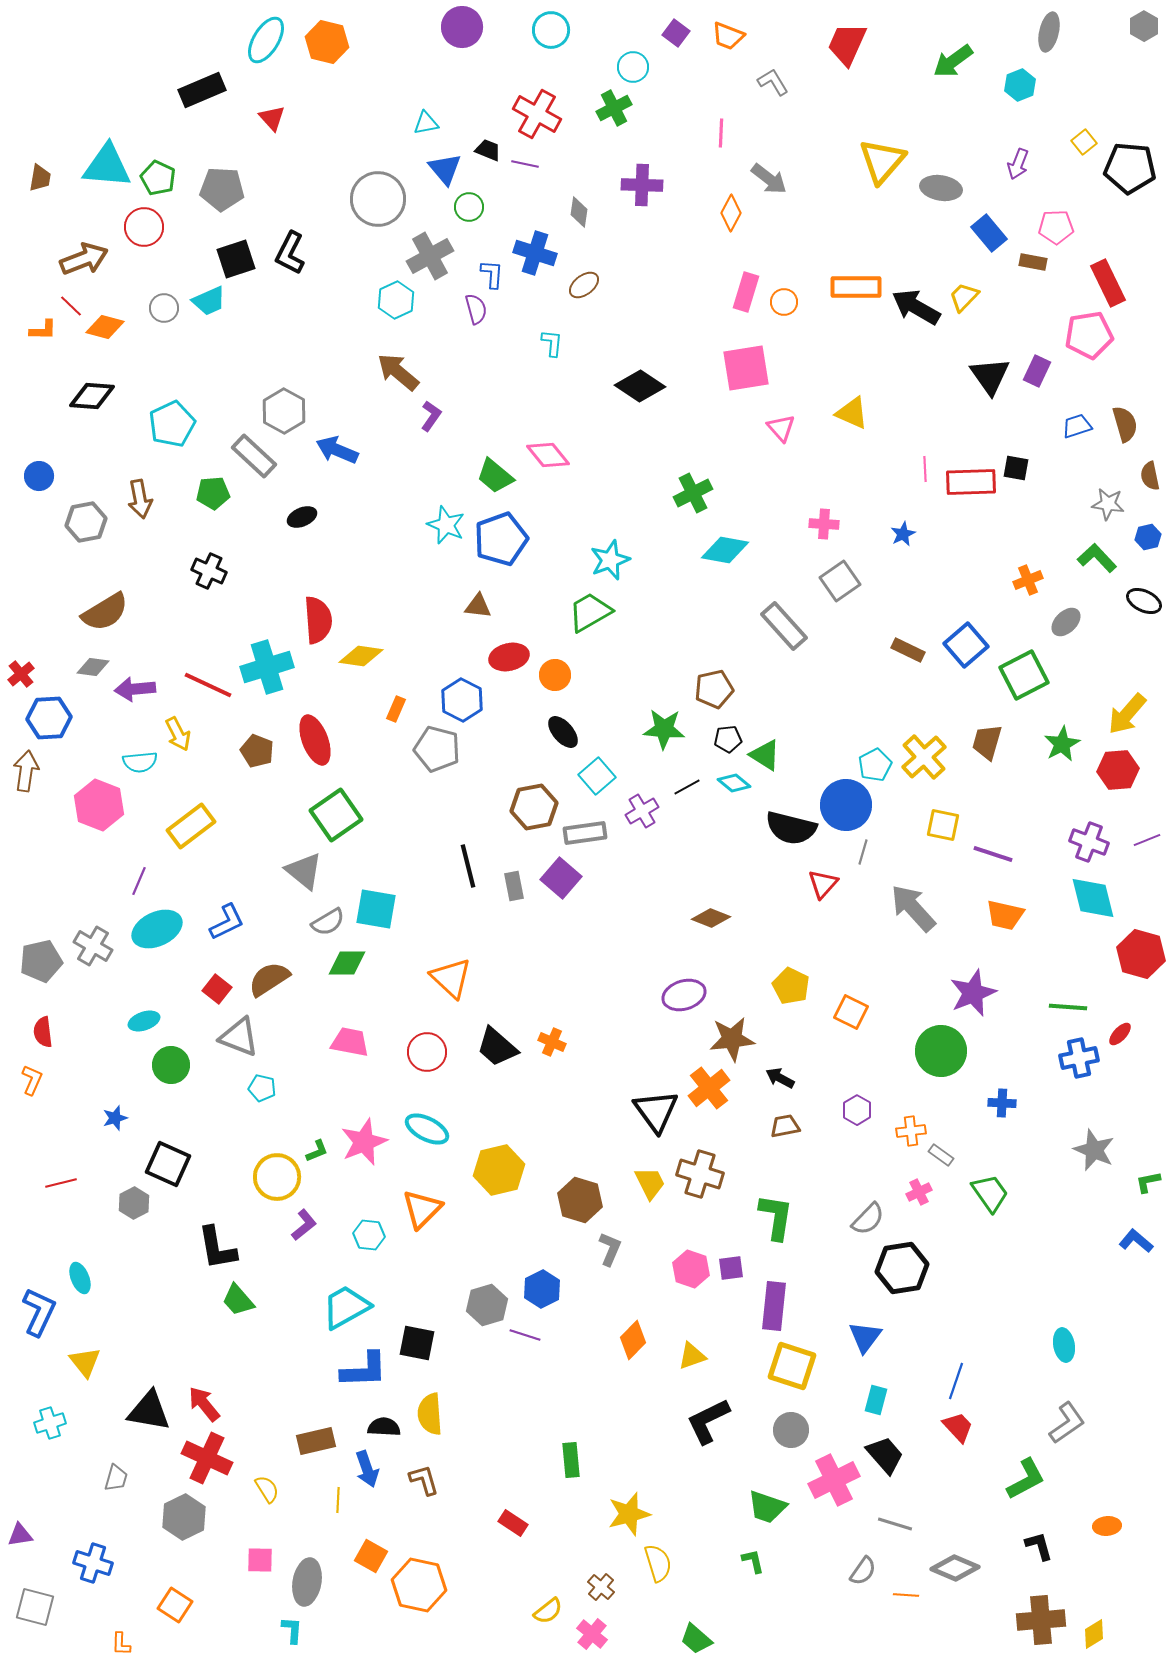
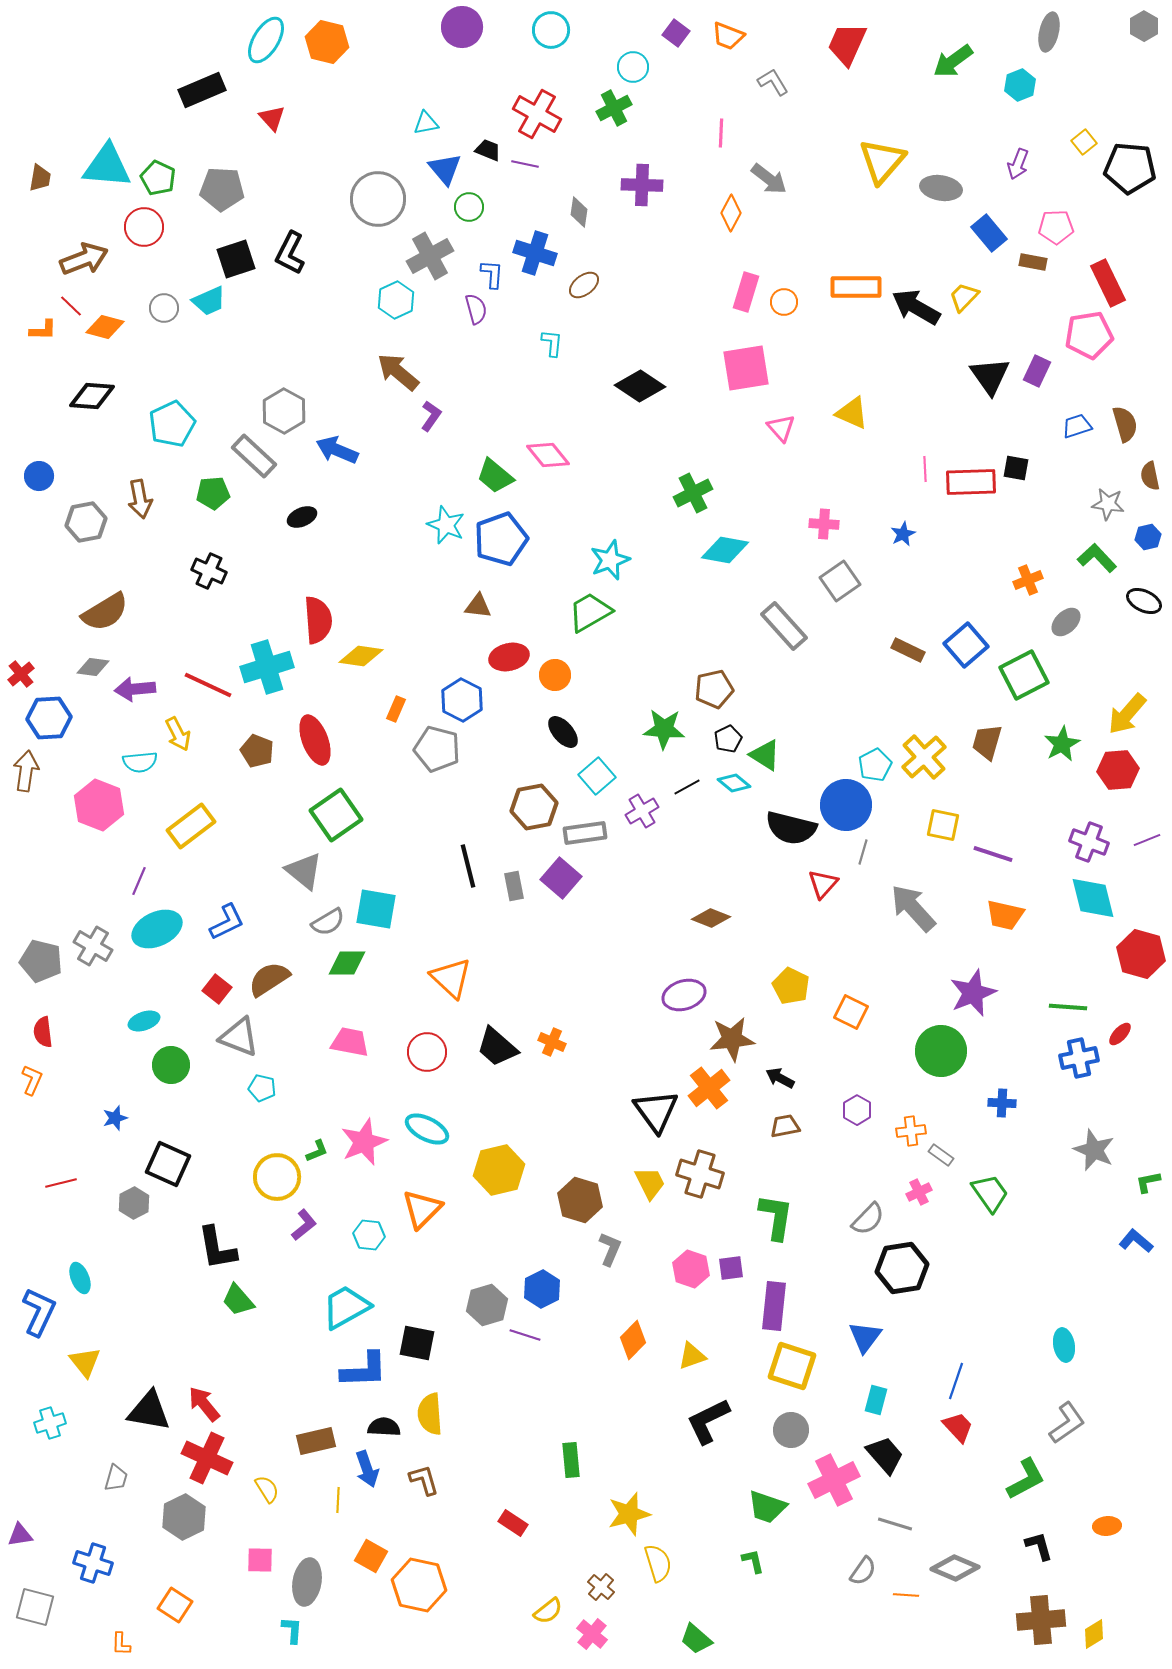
black pentagon at (728, 739): rotated 20 degrees counterclockwise
gray pentagon at (41, 961): rotated 27 degrees clockwise
